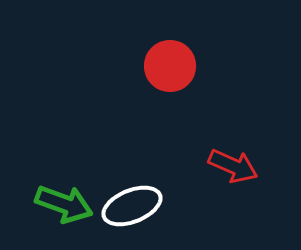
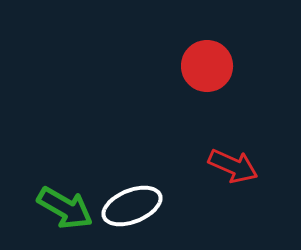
red circle: moved 37 px right
green arrow: moved 1 px right, 4 px down; rotated 10 degrees clockwise
